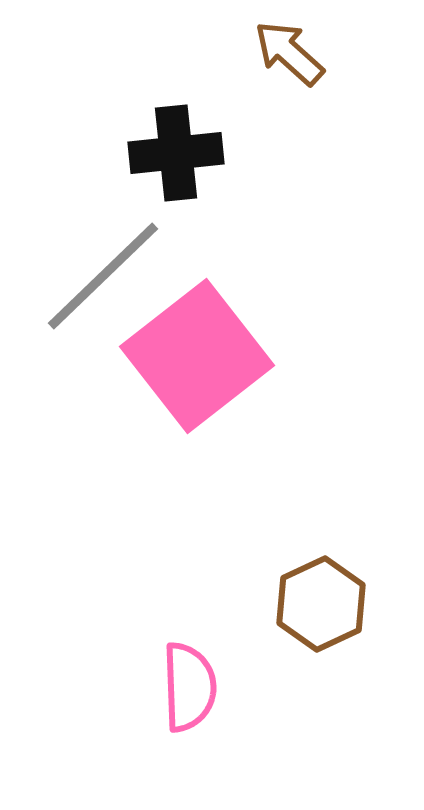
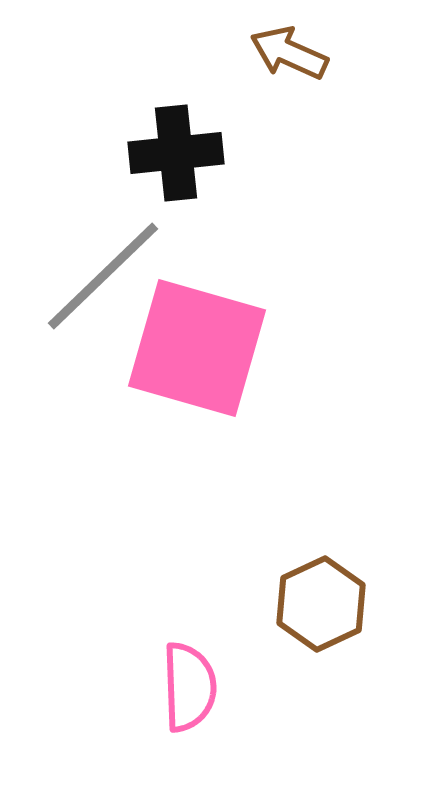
brown arrow: rotated 18 degrees counterclockwise
pink square: moved 8 px up; rotated 36 degrees counterclockwise
